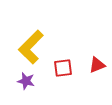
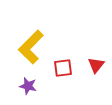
red triangle: moved 1 px left; rotated 30 degrees counterclockwise
purple star: moved 2 px right, 5 px down
